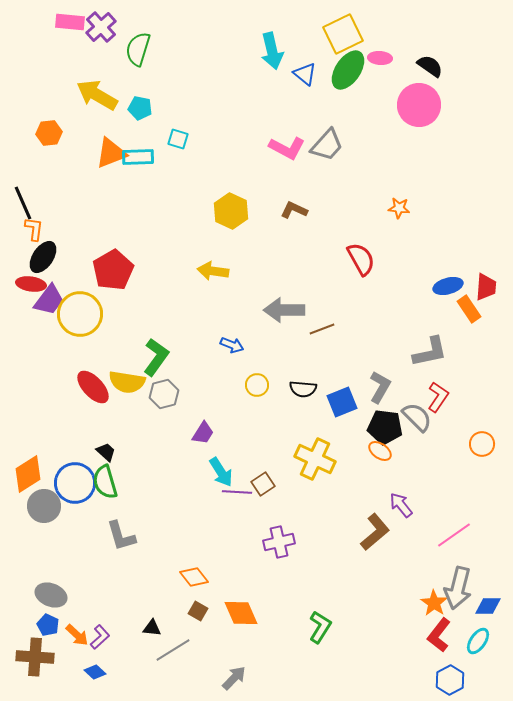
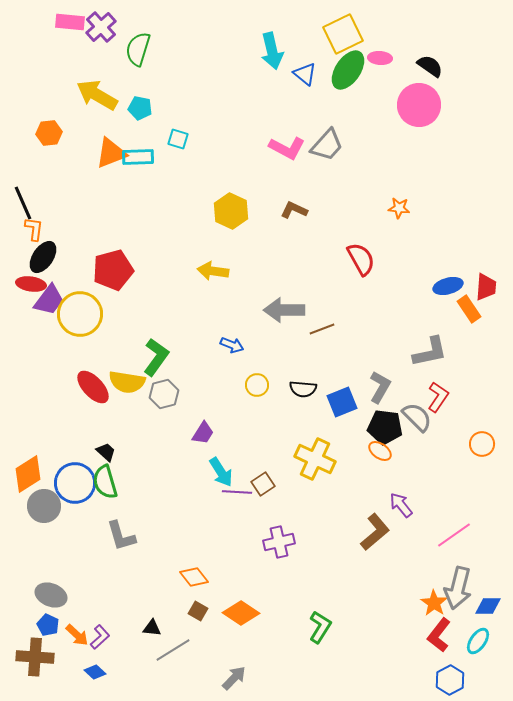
red pentagon at (113, 270): rotated 15 degrees clockwise
orange diamond at (241, 613): rotated 33 degrees counterclockwise
